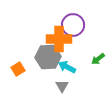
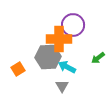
green arrow: moved 1 px up
